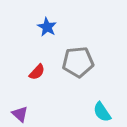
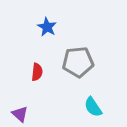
red semicircle: rotated 36 degrees counterclockwise
cyan semicircle: moved 9 px left, 5 px up
